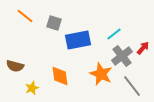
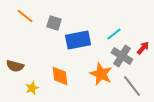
gray cross: rotated 20 degrees counterclockwise
